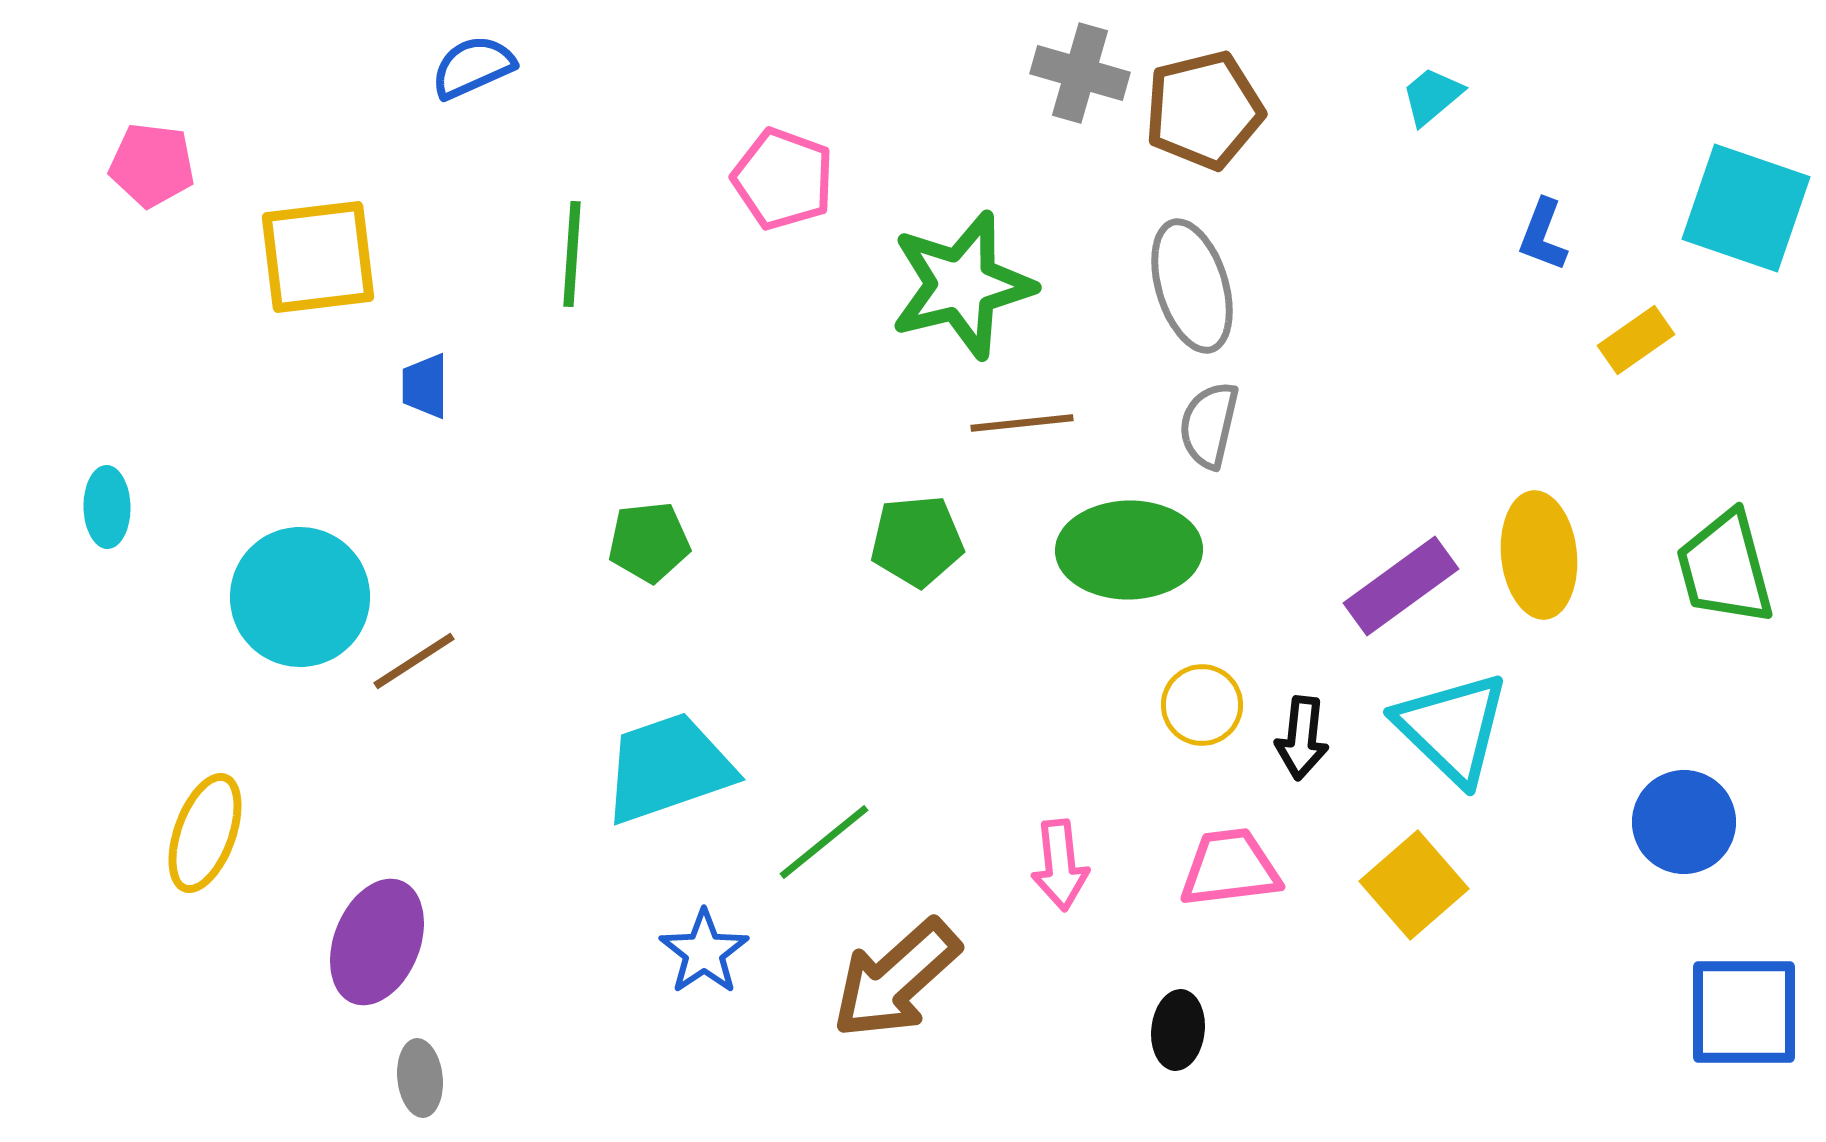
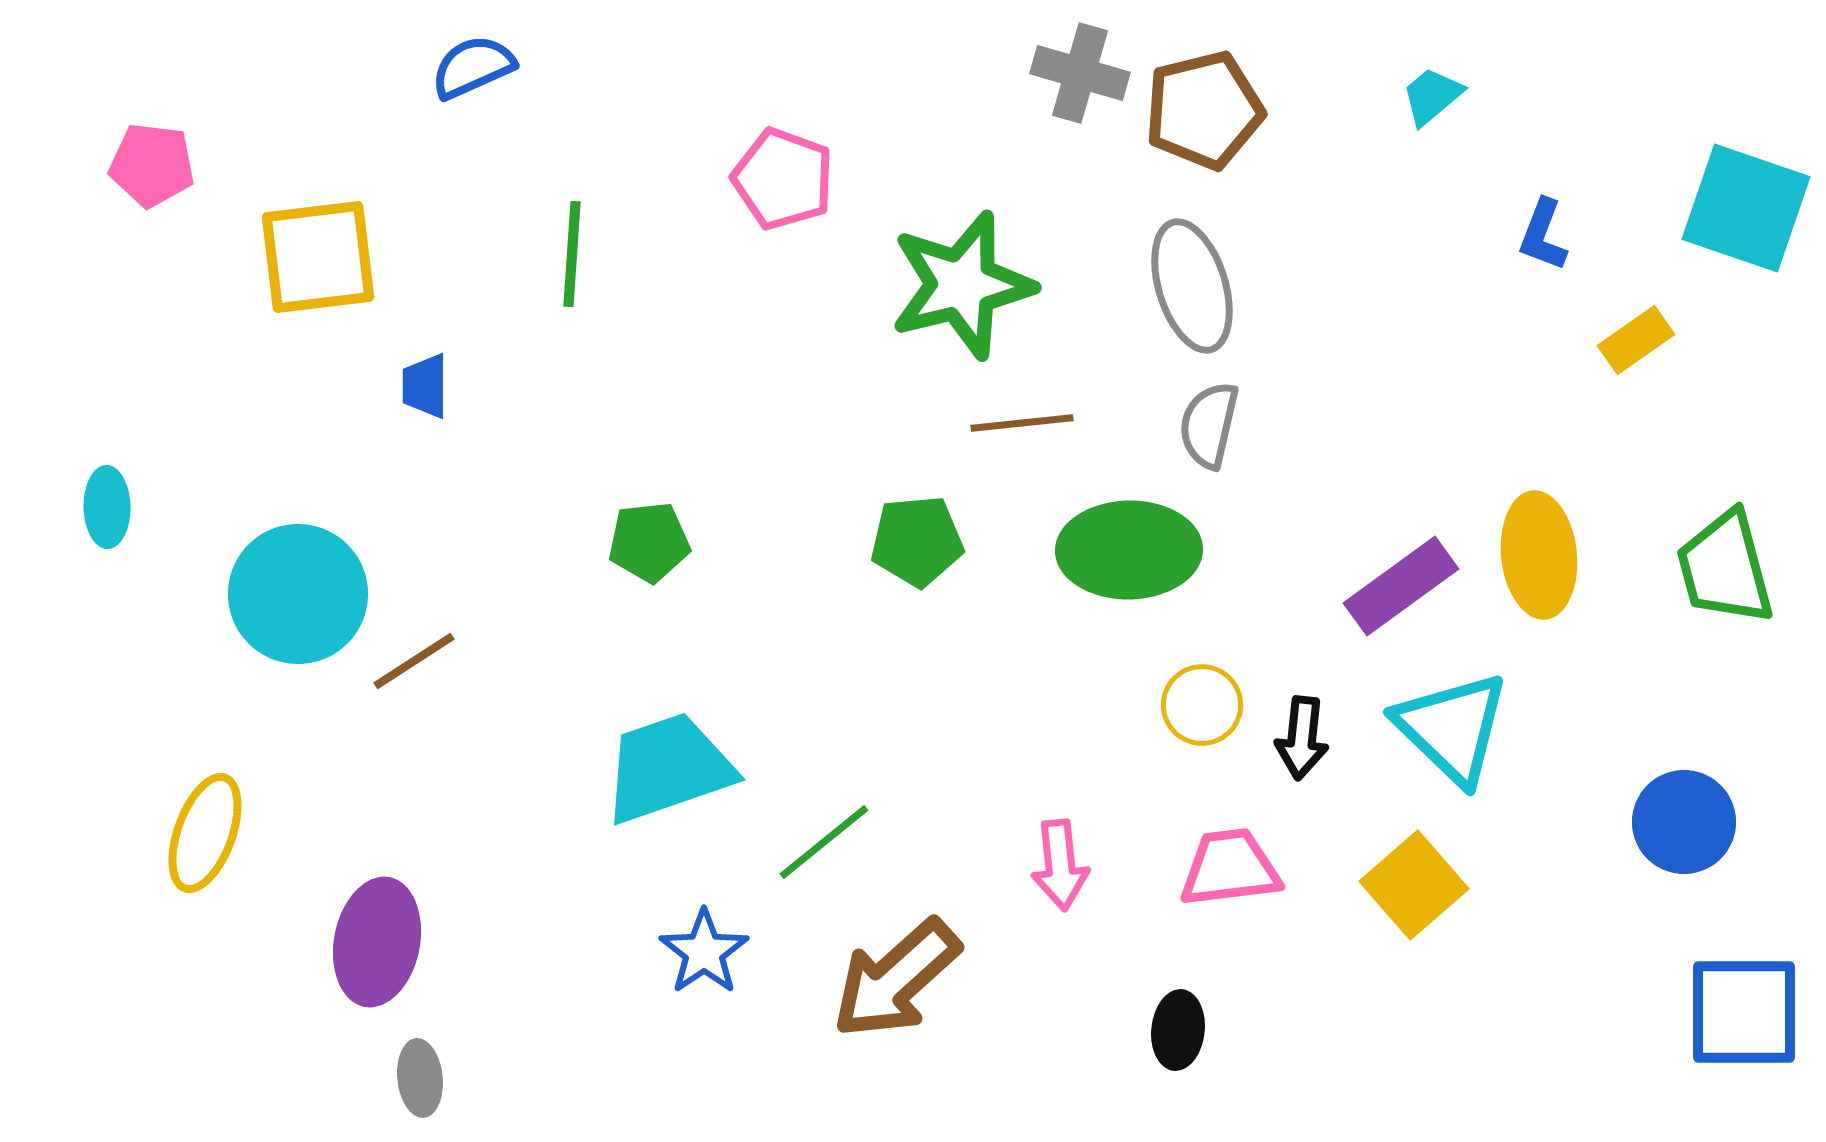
cyan circle at (300, 597): moved 2 px left, 3 px up
purple ellipse at (377, 942): rotated 11 degrees counterclockwise
